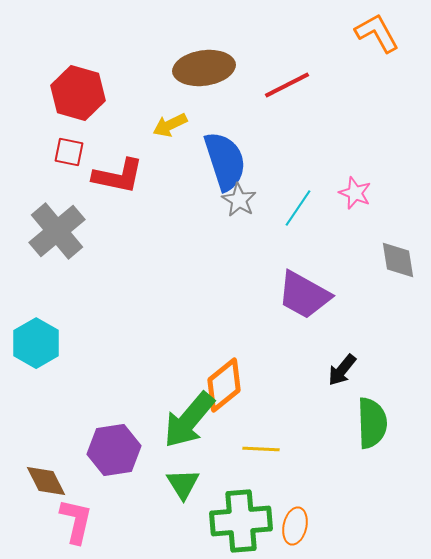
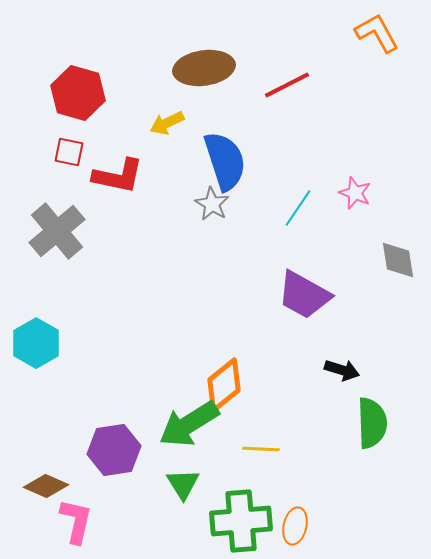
yellow arrow: moved 3 px left, 2 px up
gray star: moved 27 px left, 4 px down
black arrow: rotated 112 degrees counterclockwise
green arrow: moved 4 px down; rotated 18 degrees clockwise
brown diamond: moved 5 px down; rotated 39 degrees counterclockwise
